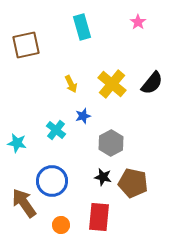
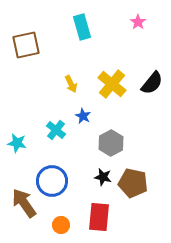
blue star: rotated 28 degrees counterclockwise
